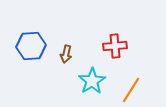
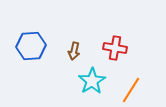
red cross: moved 2 px down; rotated 15 degrees clockwise
brown arrow: moved 8 px right, 3 px up
